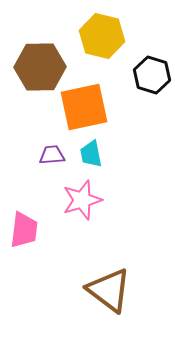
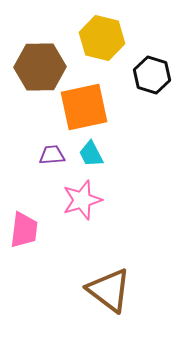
yellow hexagon: moved 2 px down
cyan trapezoid: rotated 16 degrees counterclockwise
